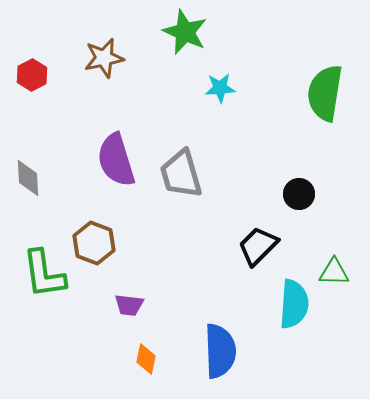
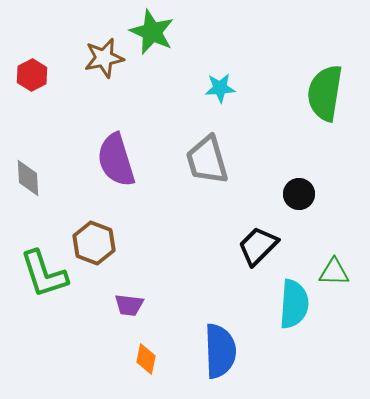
green star: moved 33 px left
gray trapezoid: moved 26 px right, 14 px up
green L-shape: rotated 10 degrees counterclockwise
